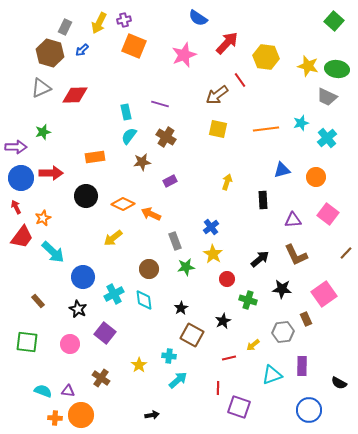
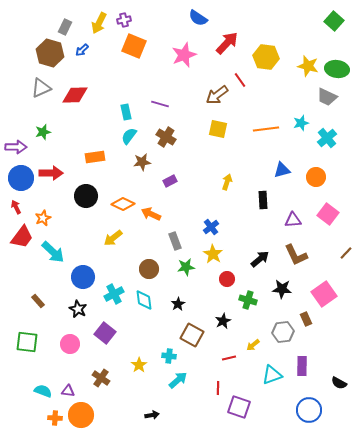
black star at (181, 308): moved 3 px left, 4 px up
